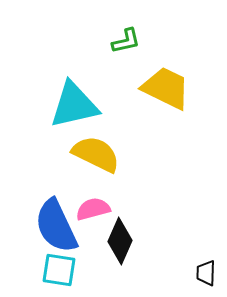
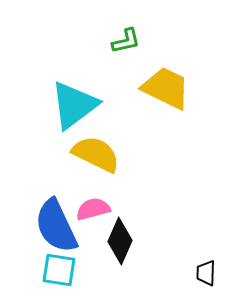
cyan triangle: rotated 24 degrees counterclockwise
